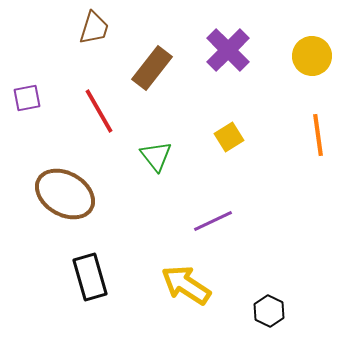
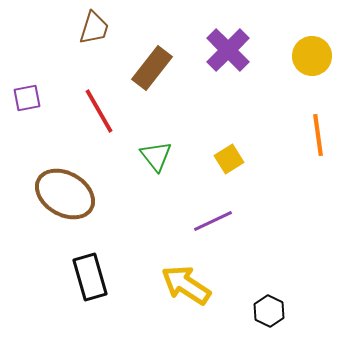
yellow square: moved 22 px down
